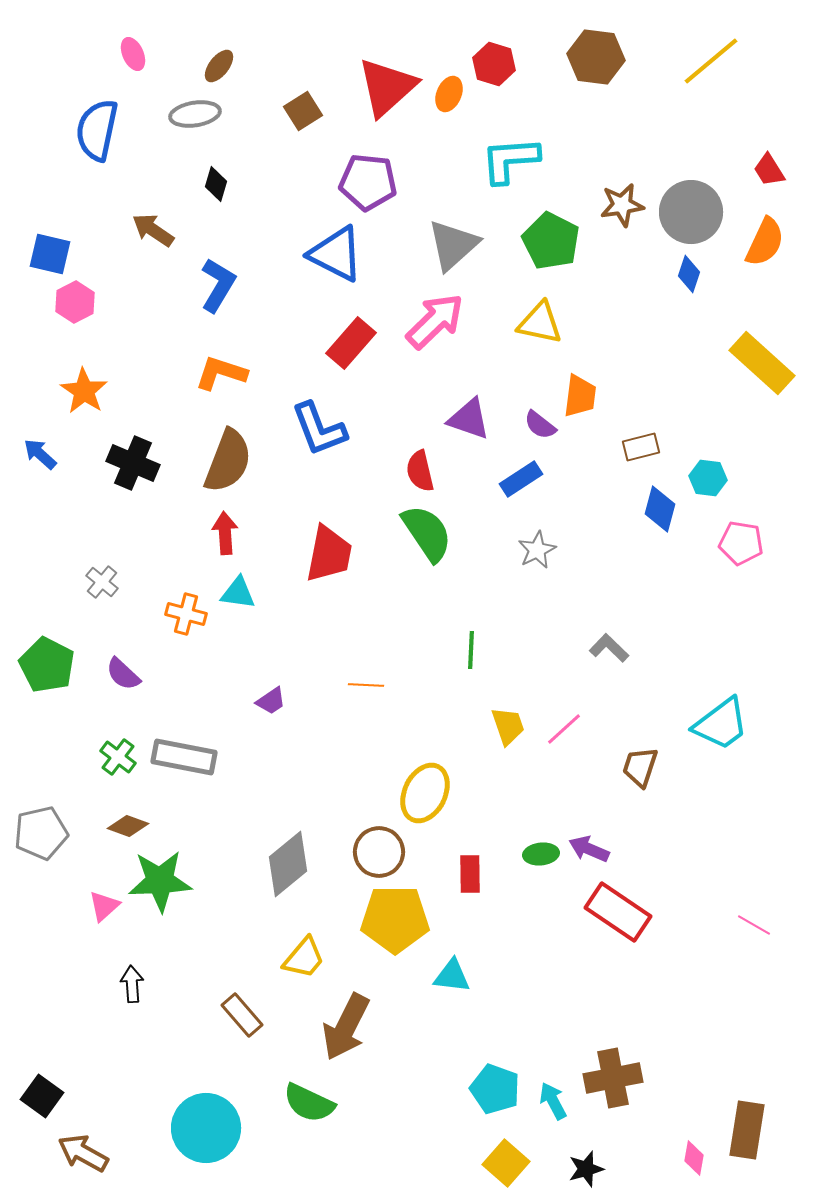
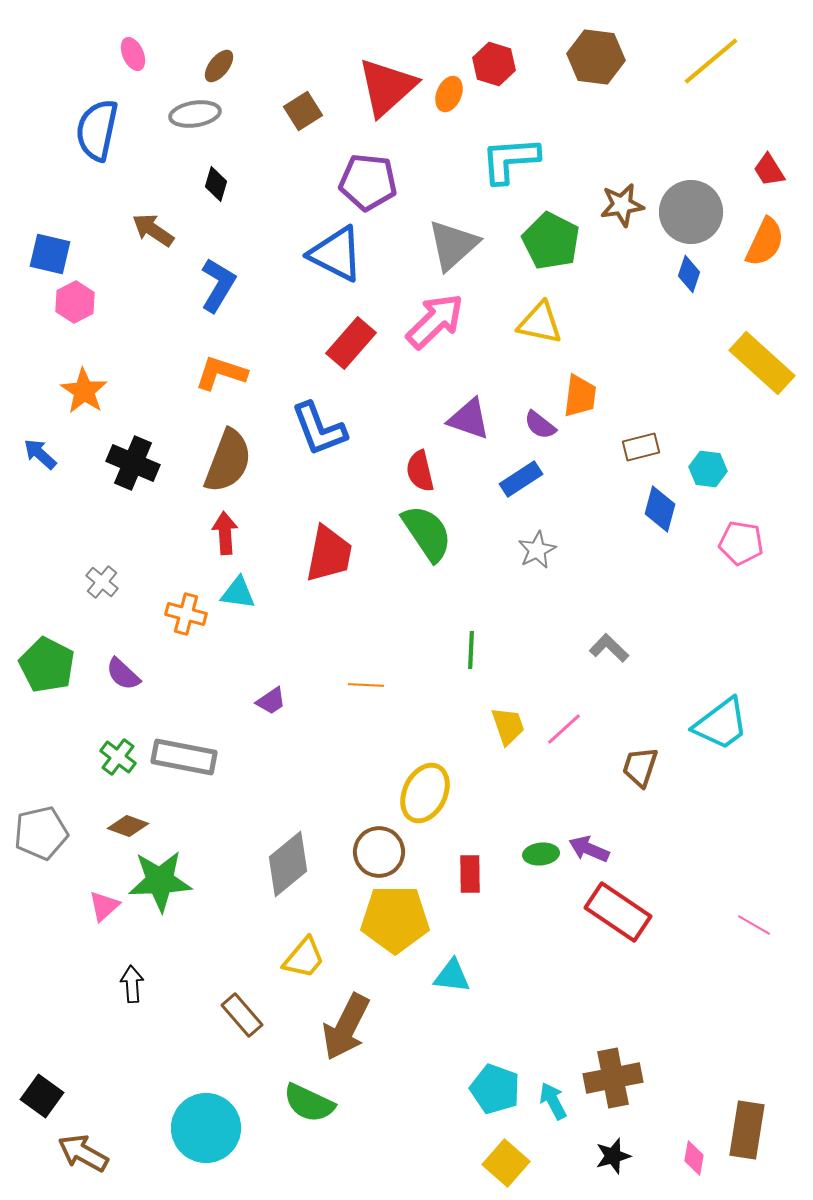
cyan hexagon at (708, 478): moved 9 px up
black star at (586, 1169): moved 27 px right, 13 px up
